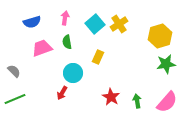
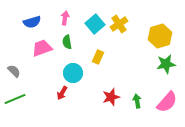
red star: rotated 24 degrees clockwise
